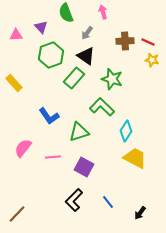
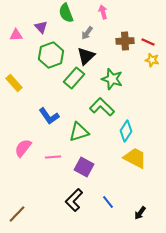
black triangle: rotated 42 degrees clockwise
